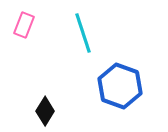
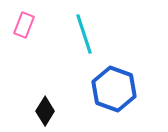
cyan line: moved 1 px right, 1 px down
blue hexagon: moved 6 px left, 3 px down
